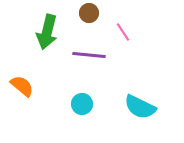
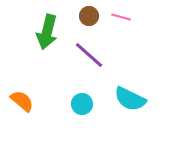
brown circle: moved 3 px down
pink line: moved 2 px left, 15 px up; rotated 42 degrees counterclockwise
purple line: rotated 36 degrees clockwise
orange semicircle: moved 15 px down
cyan semicircle: moved 10 px left, 8 px up
